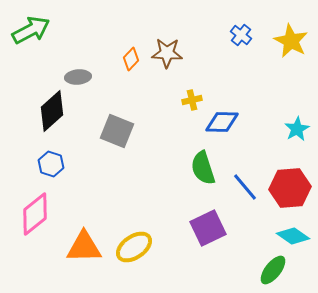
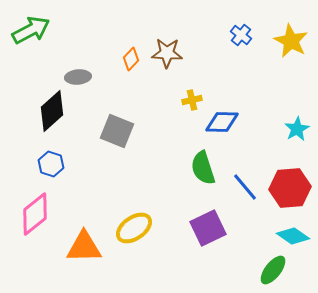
yellow ellipse: moved 19 px up
